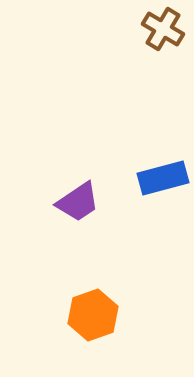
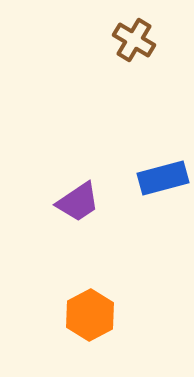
brown cross: moved 29 px left, 11 px down
orange hexagon: moved 3 px left; rotated 9 degrees counterclockwise
